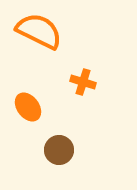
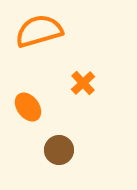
orange semicircle: rotated 42 degrees counterclockwise
orange cross: moved 1 px down; rotated 30 degrees clockwise
